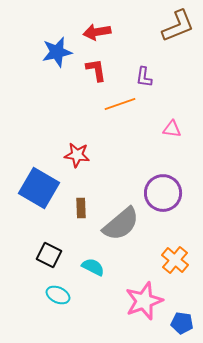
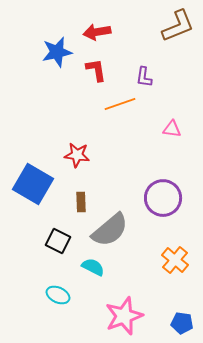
blue square: moved 6 px left, 4 px up
purple circle: moved 5 px down
brown rectangle: moved 6 px up
gray semicircle: moved 11 px left, 6 px down
black square: moved 9 px right, 14 px up
pink star: moved 20 px left, 15 px down
